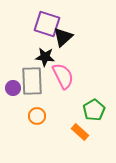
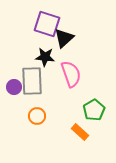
black triangle: moved 1 px right, 1 px down
pink semicircle: moved 8 px right, 2 px up; rotated 8 degrees clockwise
purple circle: moved 1 px right, 1 px up
